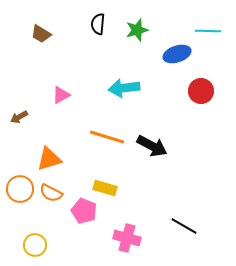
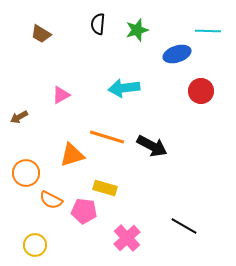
orange triangle: moved 23 px right, 4 px up
orange circle: moved 6 px right, 16 px up
orange semicircle: moved 7 px down
pink pentagon: rotated 15 degrees counterclockwise
pink cross: rotated 32 degrees clockwise
